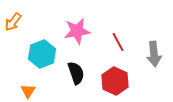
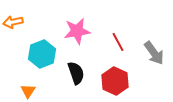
orange arrow: rotated 42 degrees clockwise
gray arrow: moved 1 px up; rotated 30 degrees counterclockwise
